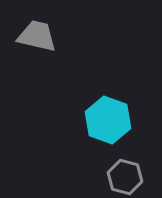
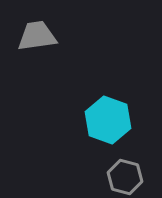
gray trapezoid: rotated 21 degrees counterclockwise
